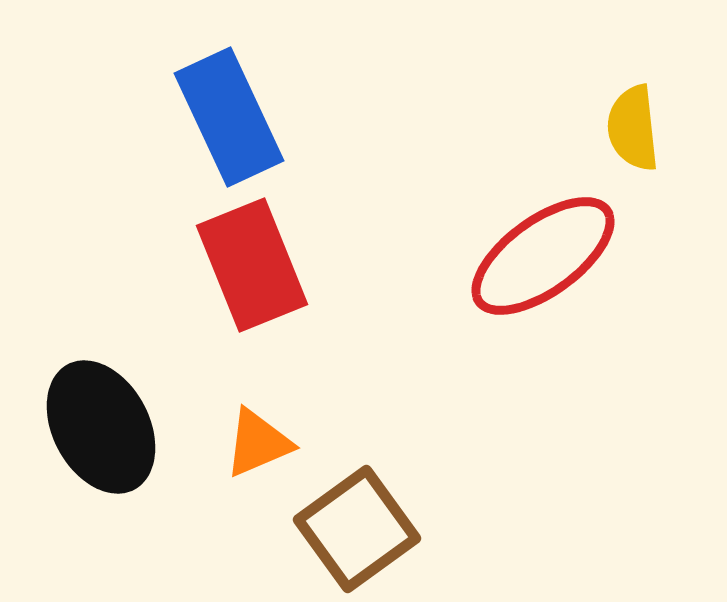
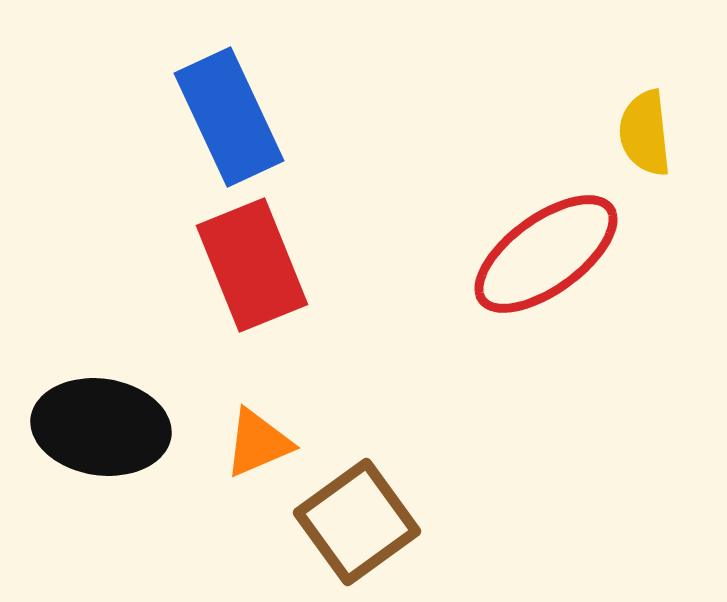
yellow semicircle: moved 12 px right, 5 px down
red ellipse: moved 3 px right, 2 px up
black ellipse: rotated 54 degrees counterclockwise
brown square: moved 7 px up
